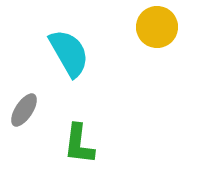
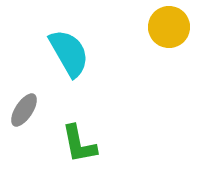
yellow circle: moved 12 px right
green L-shape: rotated 18 degrees counterclockwise
